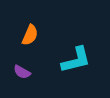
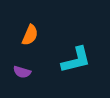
purple semicircle: rotated 12 degrees counterclockwise
